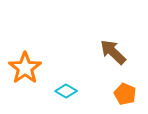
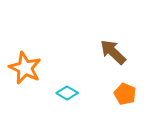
orange star: rotated 12 degrees counterclockwise
cyan diamond: moved 1 px right, 2 px down
